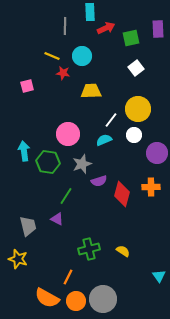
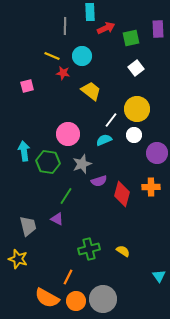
yellow trapezoid: rotated 40 degrees clockwise
yellow circle: moved 1 px left
